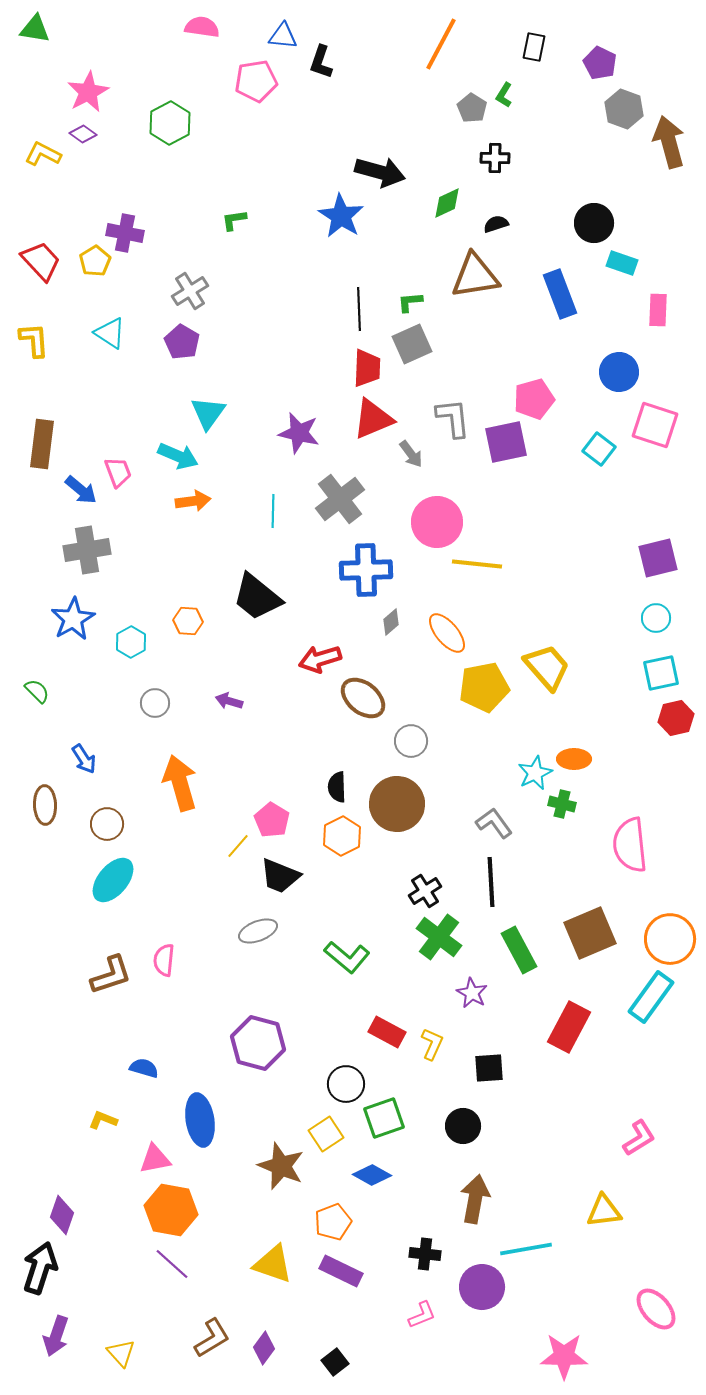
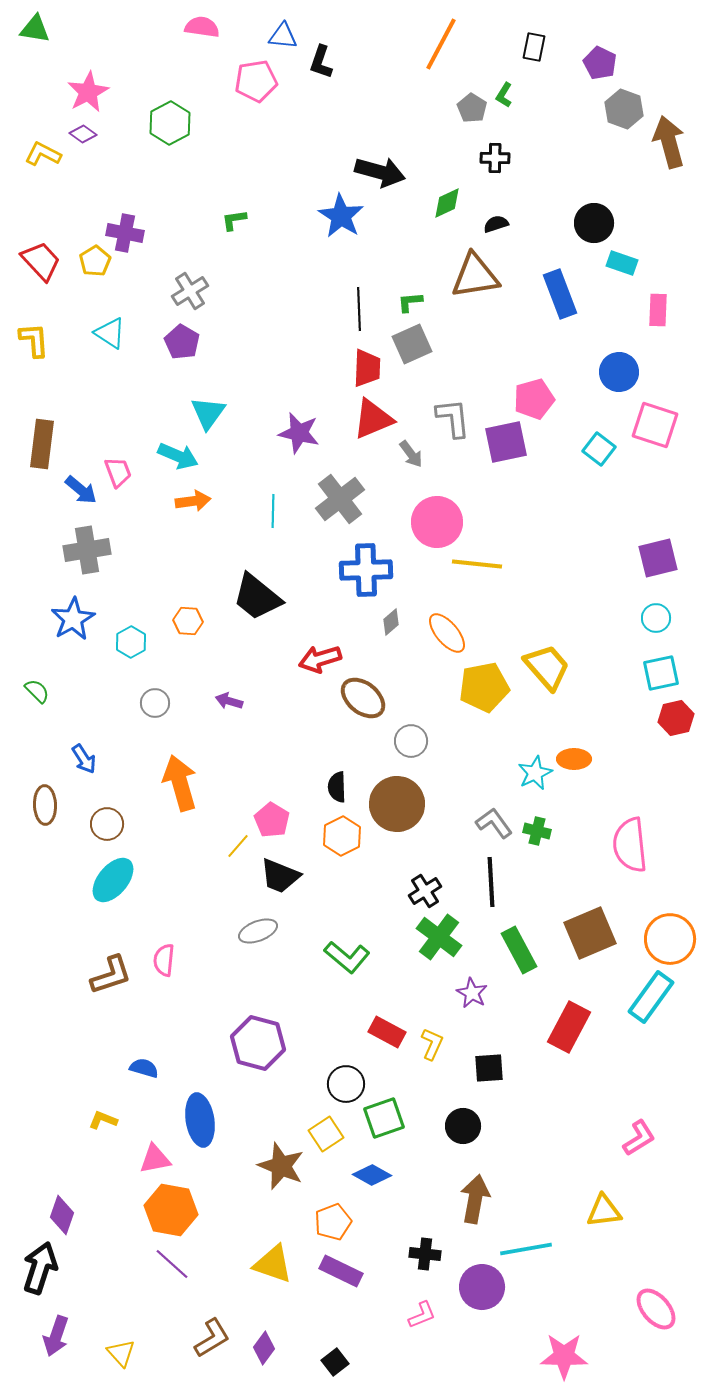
green cross at (562, 804): moved 25 px left, 27 px down
